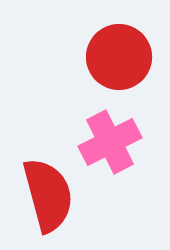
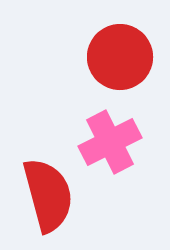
red circle: moved 1 px right
